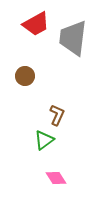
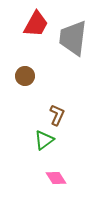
red trapezoid: rotated 32 degrees counterclockwise
